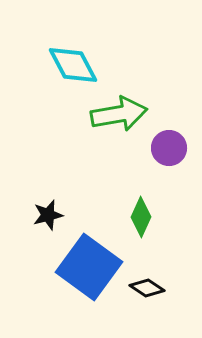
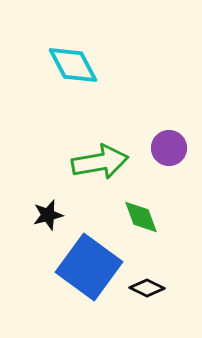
green arrow: moved 19 px left, 48 px down
green diamond: rotated 45 degrees counterclockwise
black diamond: rotated 8 degrees counterclockwise
